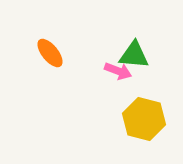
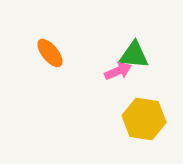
pink arrow: rotated 44 degrees counterclockwise
yellow hexagon: rotated 6 degrees counterclockwise
